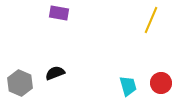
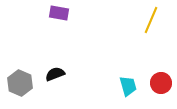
black semicircle: moved 1 px down
